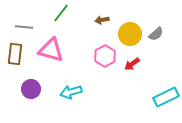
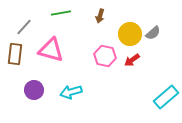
green line: rotated 42 degrees clockwise
brown arrow: moved 2 px left, 4 px up; rotated 64 degrees counterclockwise
gray line: rotated 54 degrees counterclockwise
gray semicircle: moved 3 px left, 1 px up
pink hexagon: rotated 20 degrees counterclockwise
red arrow: moved 4 px up
purple circle: moved 3 px right, 1 px down
cyan rectangle: rotated 15 degrees counterclockwise
